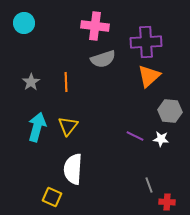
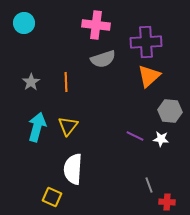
pink cross: moved 1 px right, 1 px up
